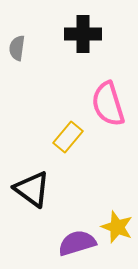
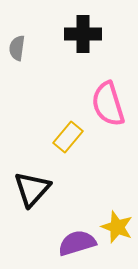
black triangle: rotated 36 degrees clockwise
